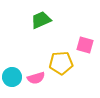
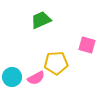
pink square: moved 2 px right
yellow pentagon: moved 5 px left
pink semicircle: rotated 12 degrees counterclockwise
